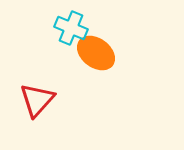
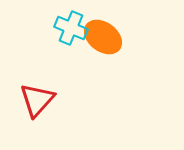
orange ellipse: moved 7 px right, 16 px up
